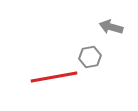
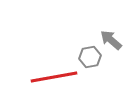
gray arrow: moved 13 px down; rotated 25 degrees clockwise
